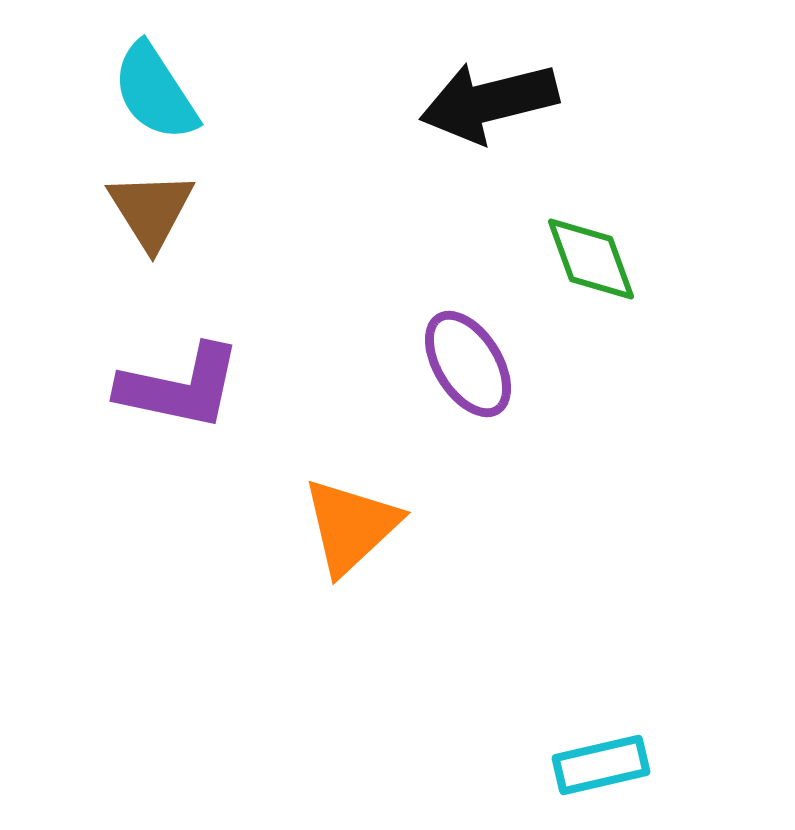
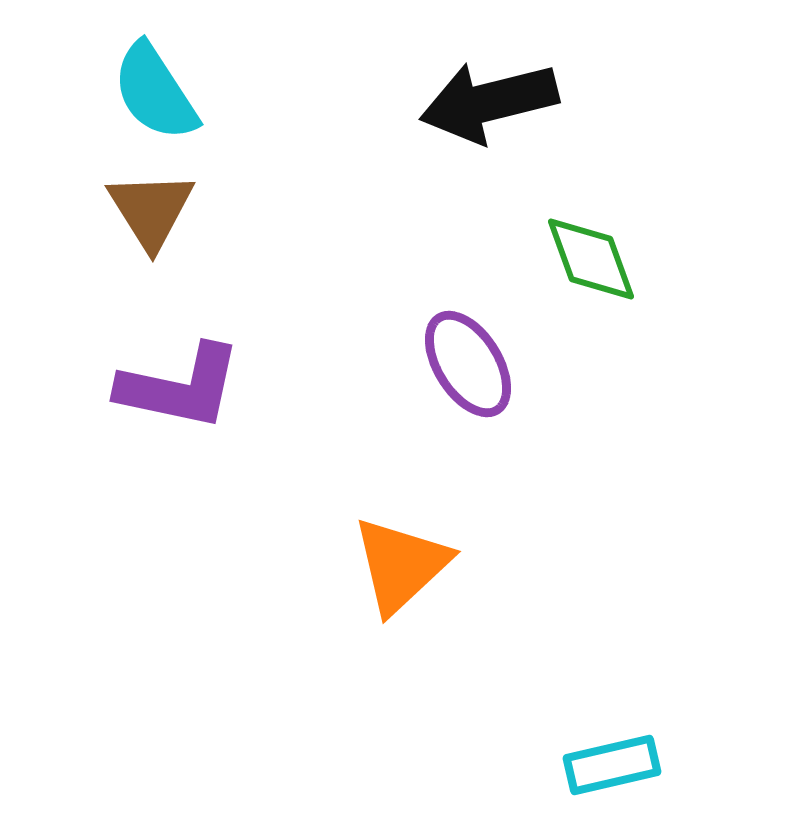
orange triangle: moved 50 px right, 39 px down
cyan rectangle: moved 11 px right
